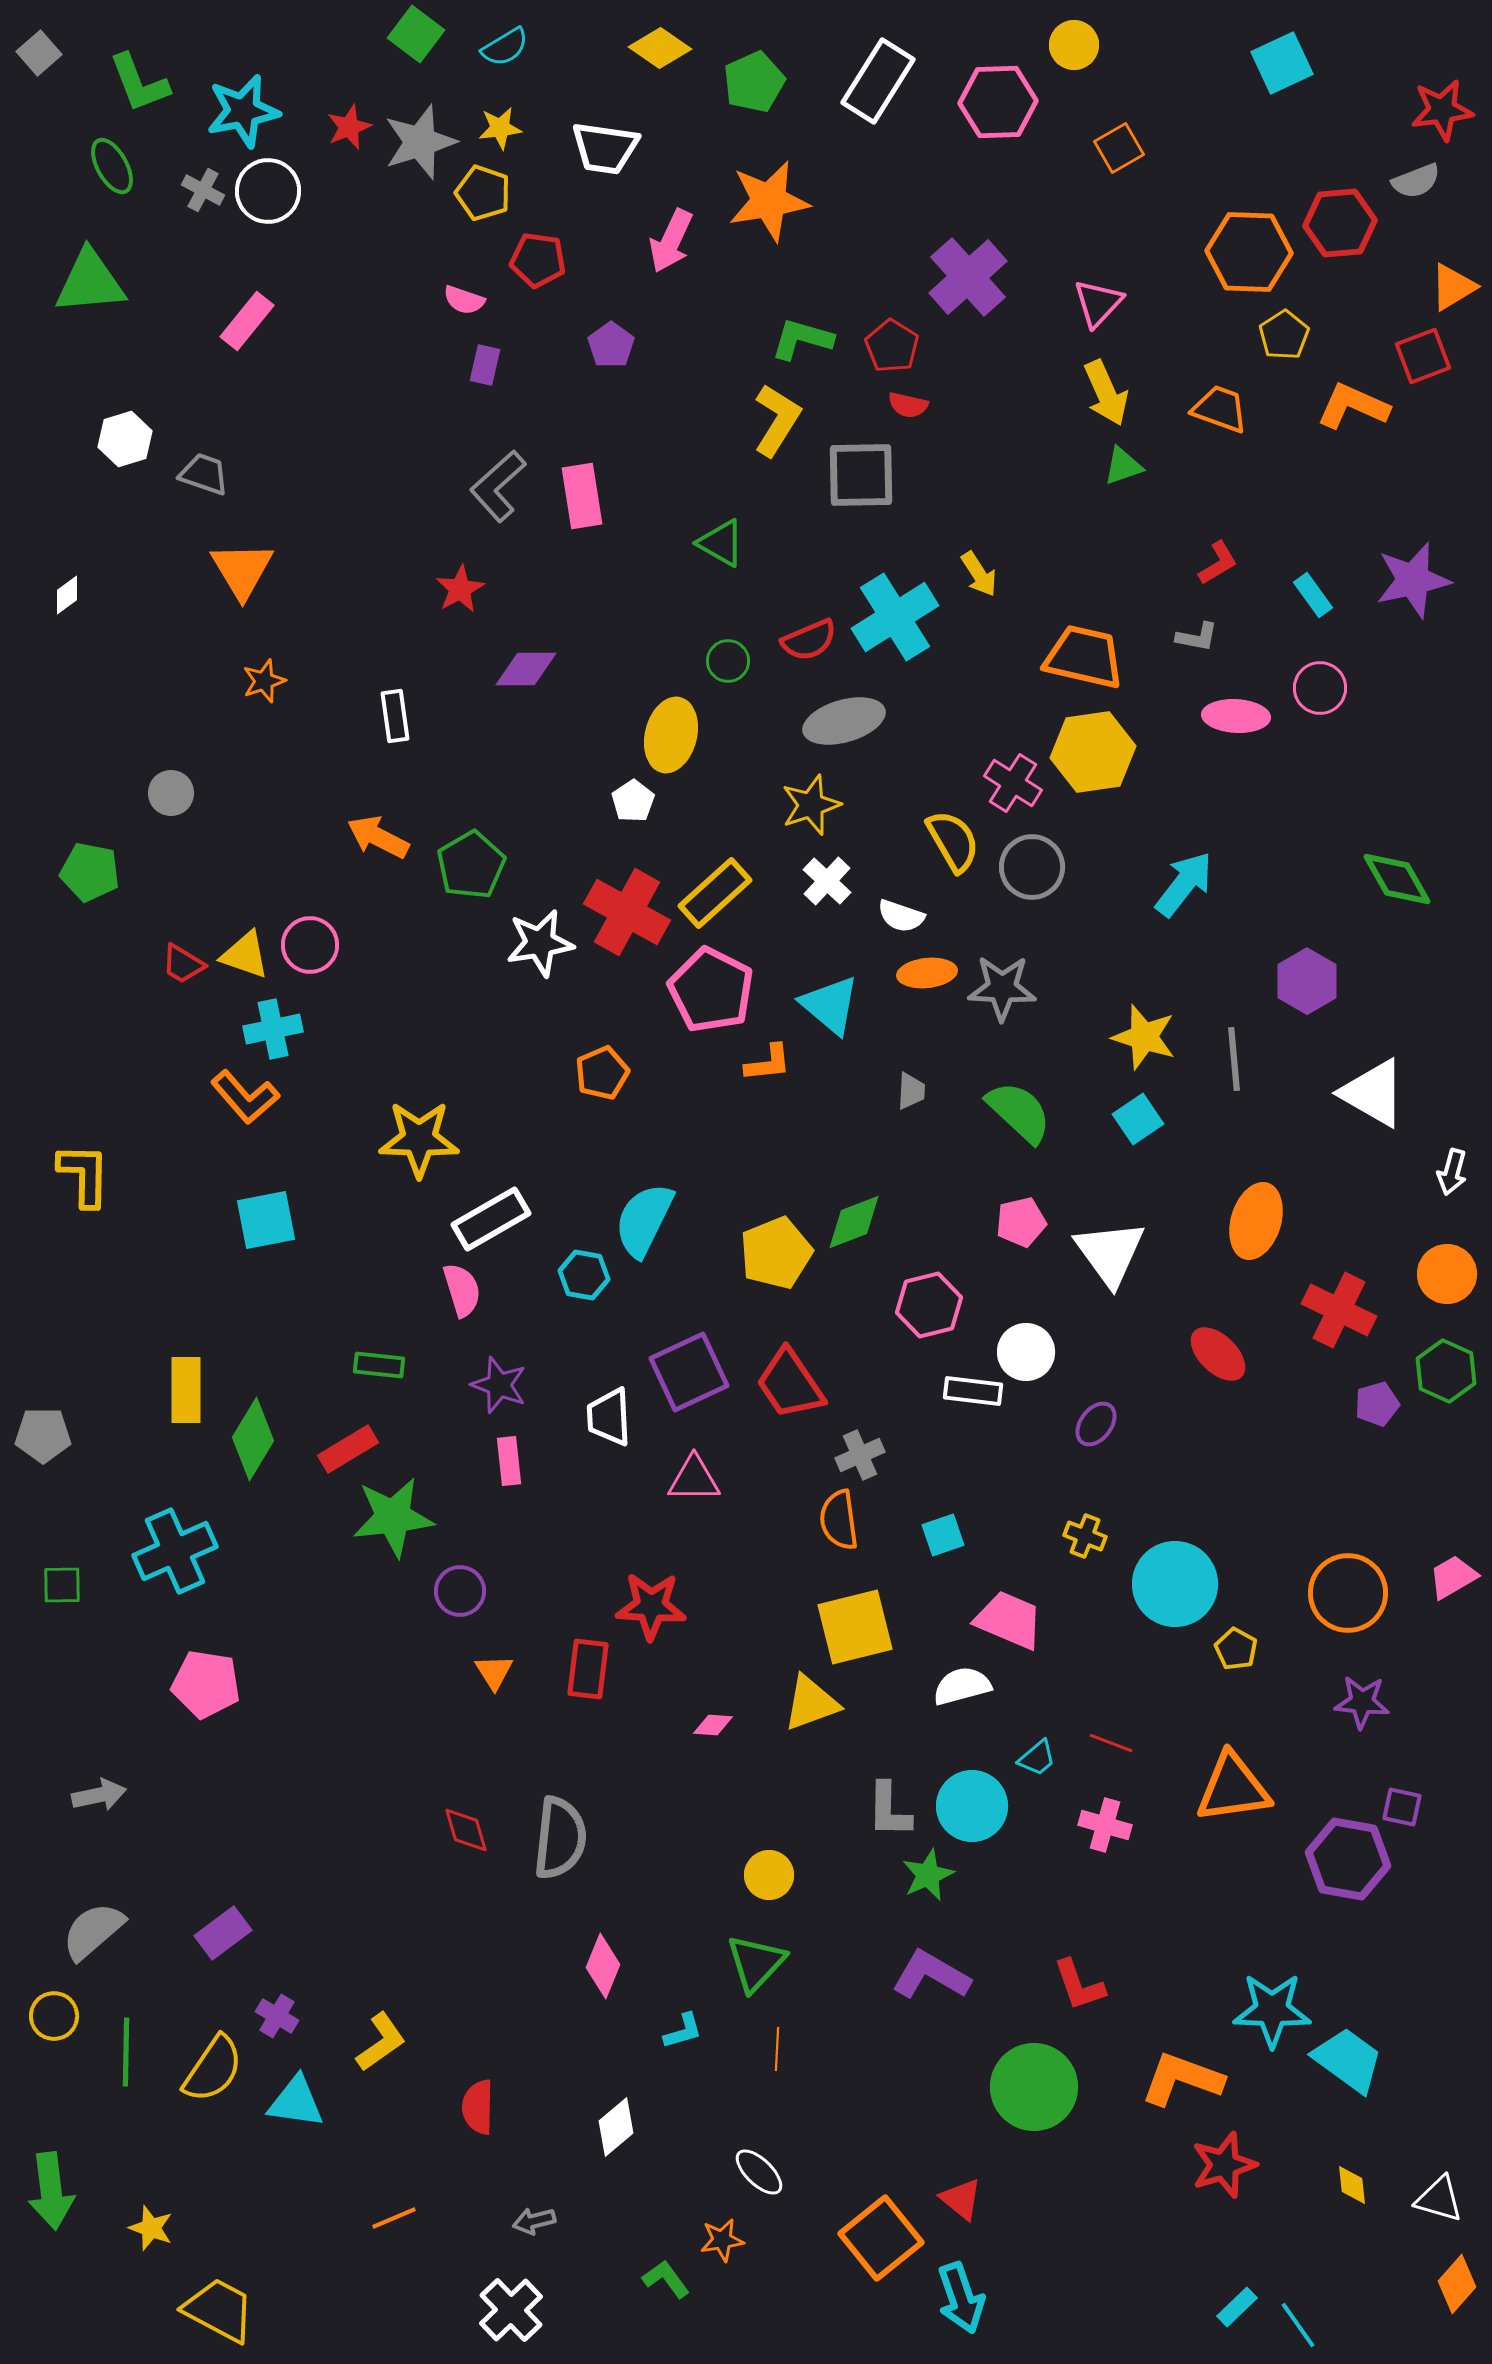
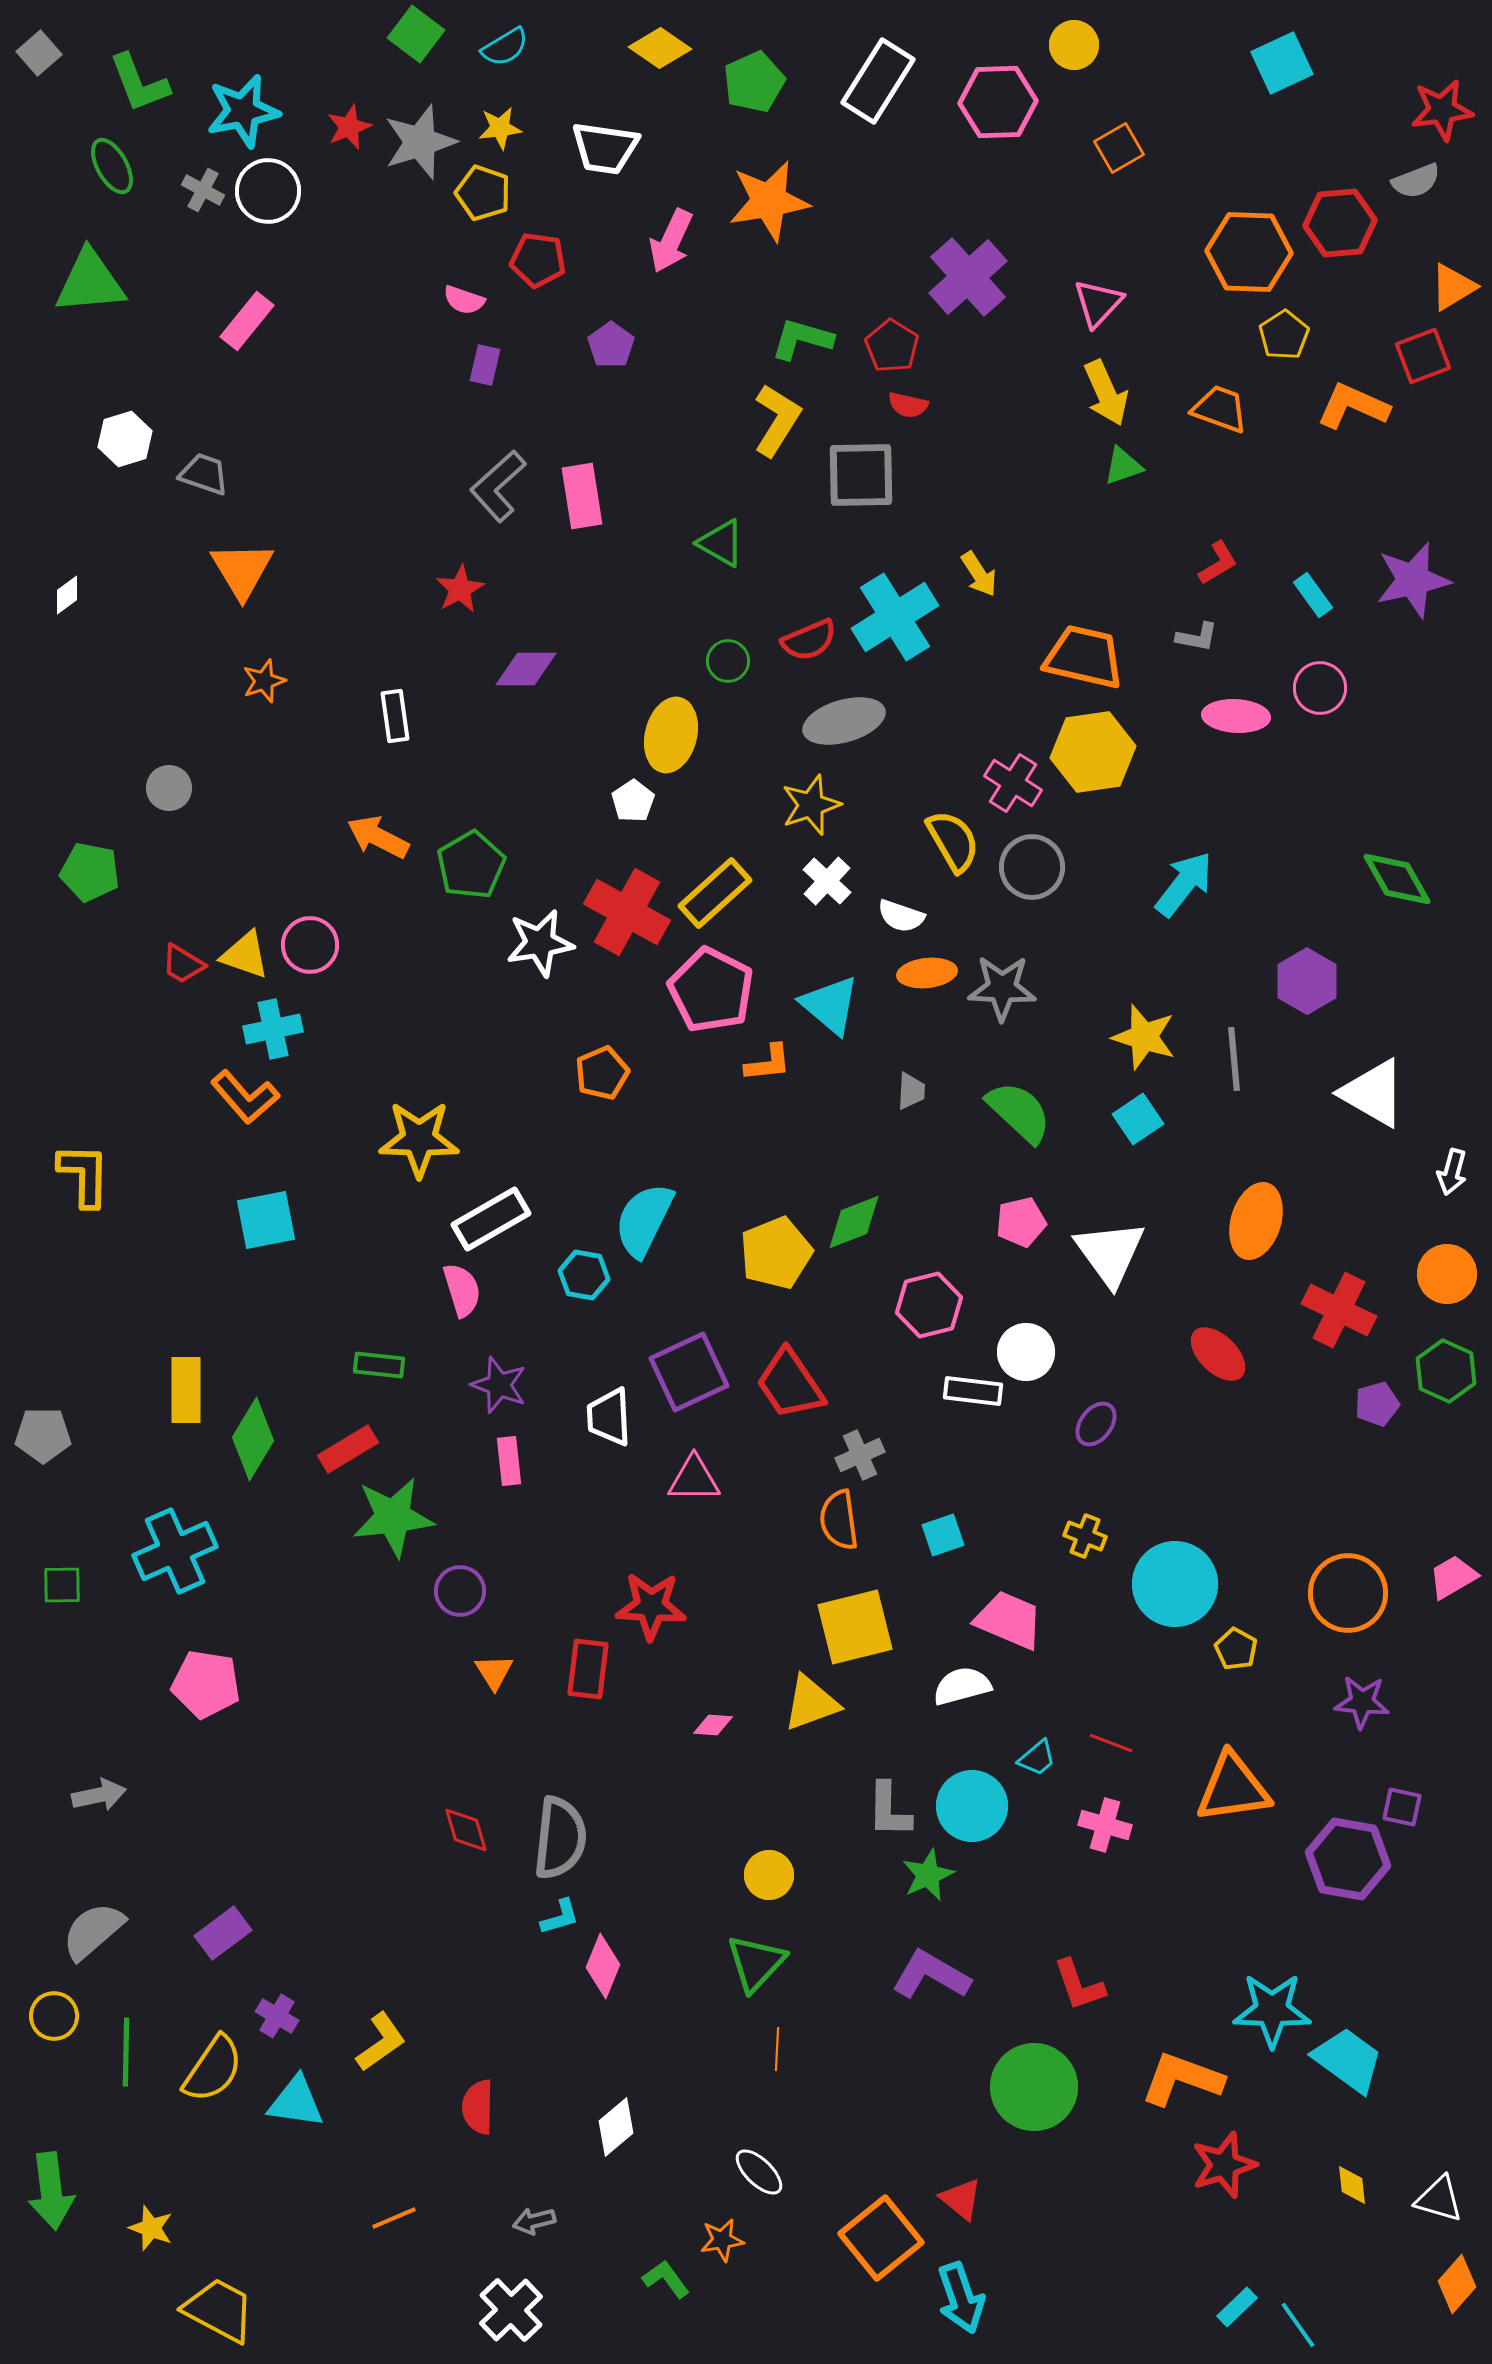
gray circle at (171, 793): moved 2 px left, 5 px up
cyan L-shape at (683, 2031): moved 123 px left, 114 px up
